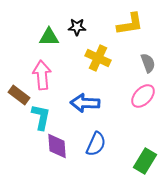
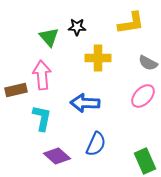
yellow L-shape: moved 1 px right, 1 px up
green triangle: rotated 50 degrees clockwise
yellow cross: rotated 25 degrees counterclockwise
gray semicircle: rotated 138 degrees clockwise
brown rectangle: moved 3 px left, 5 px up; rotated 50 degrees counterclockwise
cyan L-shape: moved 1 px right, 1 px down
purple diamond: moved 10 px down; rotated 44 degrees counterclockwise
green rectangle: rotated 55 degrees counterclockwise
